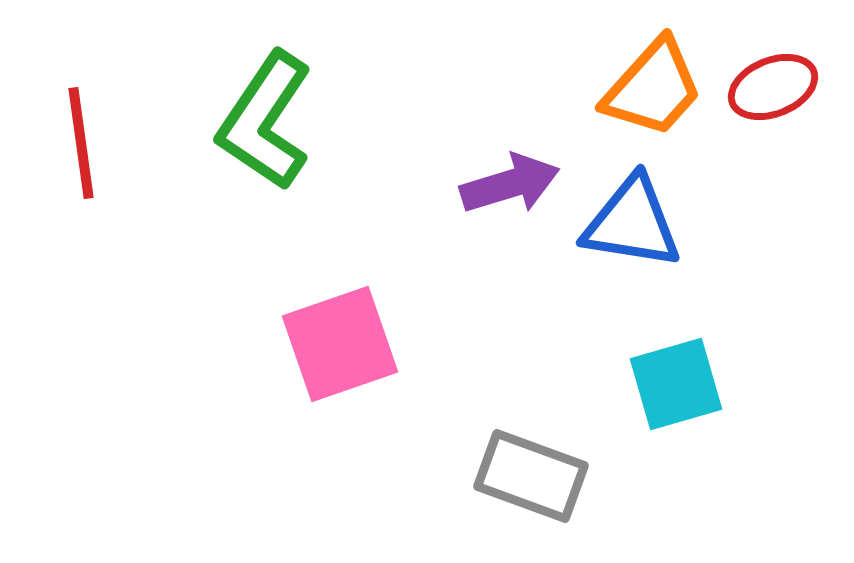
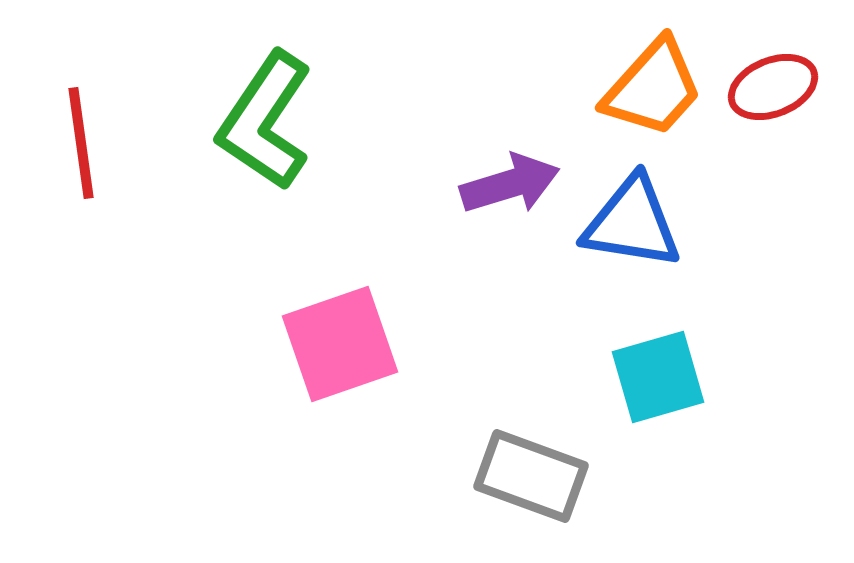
cyan square: moved 18 px left, 7 px up
